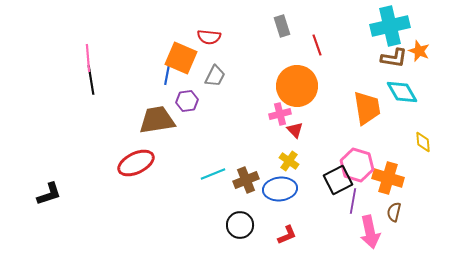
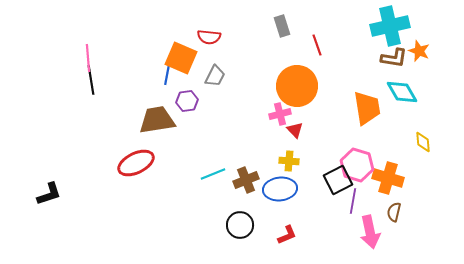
yellow cross: rotated 30 degrees counterclockwise
